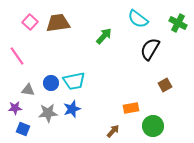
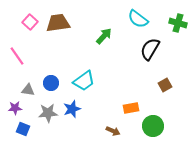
green cross: rotated 12 degrees counterclockwise
cyan trapezoid: moved 10 px right; rotated 25 degrees counterclockwise
brown arrow: rotated 72 degrees clockwise
